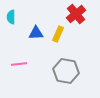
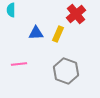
cyan semicircle: moved 7 px up
gray hexagon: rotated 10 degrees clockwise
